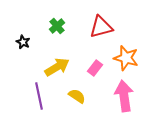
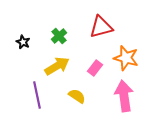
green cross: moved 2 px right, 10 px down
yellow arrow: moved 1 px up
purple line: moved 2 px left, 1 px up
